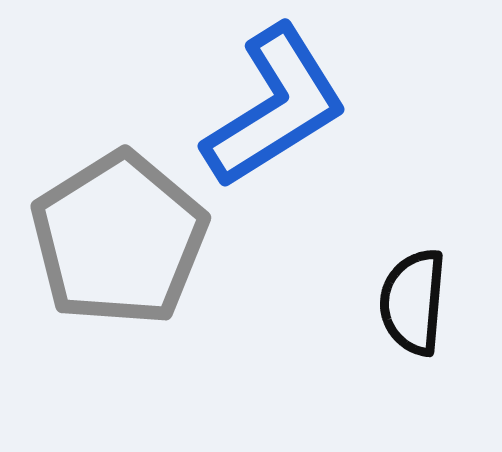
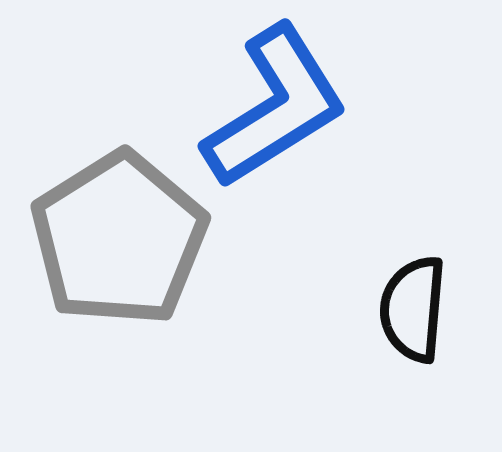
black semicircle: moved 7 px down
